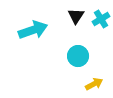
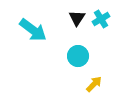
black triangle: moved 1 px right, 2 px down
cyan arrow: rotated 56 degrees clockwise
yellow arrow: rotated 18 degrees counterclockwise
